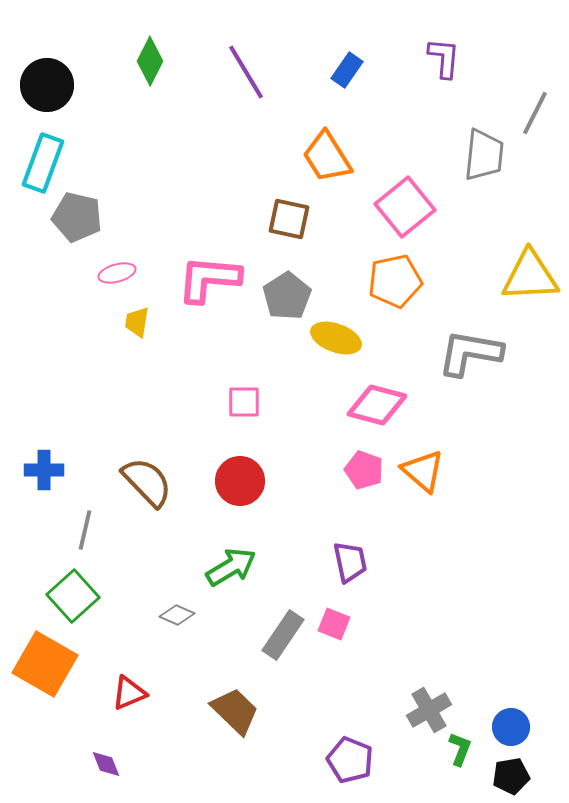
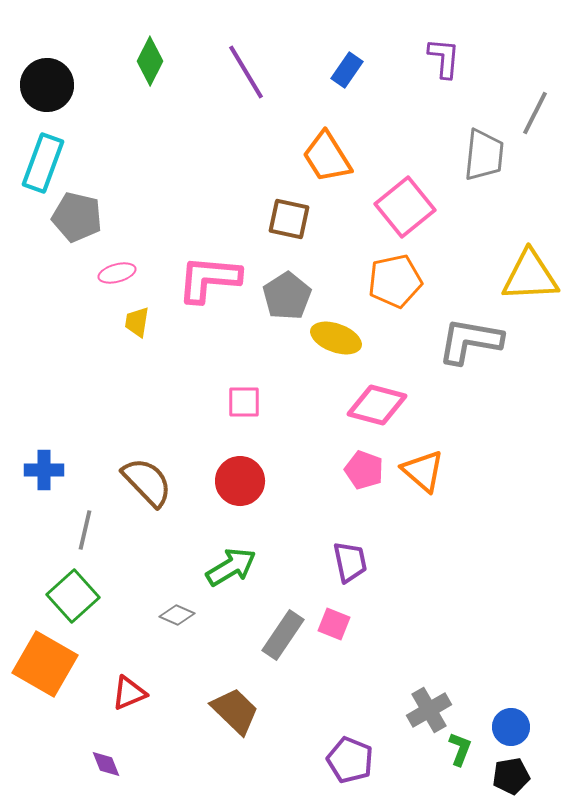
gray L-shape at (470, 353): moved 12 px up
